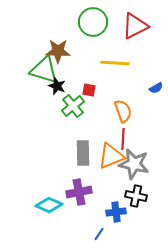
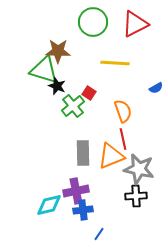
red triangle: moved 2 px up
red square: moved 3 px down; rotated 24 degrees clockwise
red line: rotated 15 degrees counterclockwise
gray star: moved 5 px right, 5 px down
purple cross: moved 3 px left, 1 px up
black cross: rotated 15 degrees counterclockwise
cyan diamond: rotated 36 degrees counterclockwise
blue cross: moved 33 px left, 2 px up
